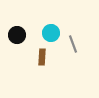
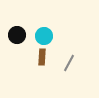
cyan circle: moved 7 px left, 3 px down
gray line: moved 4 px left, 19 px down; rotated 48 degrees clockwise
